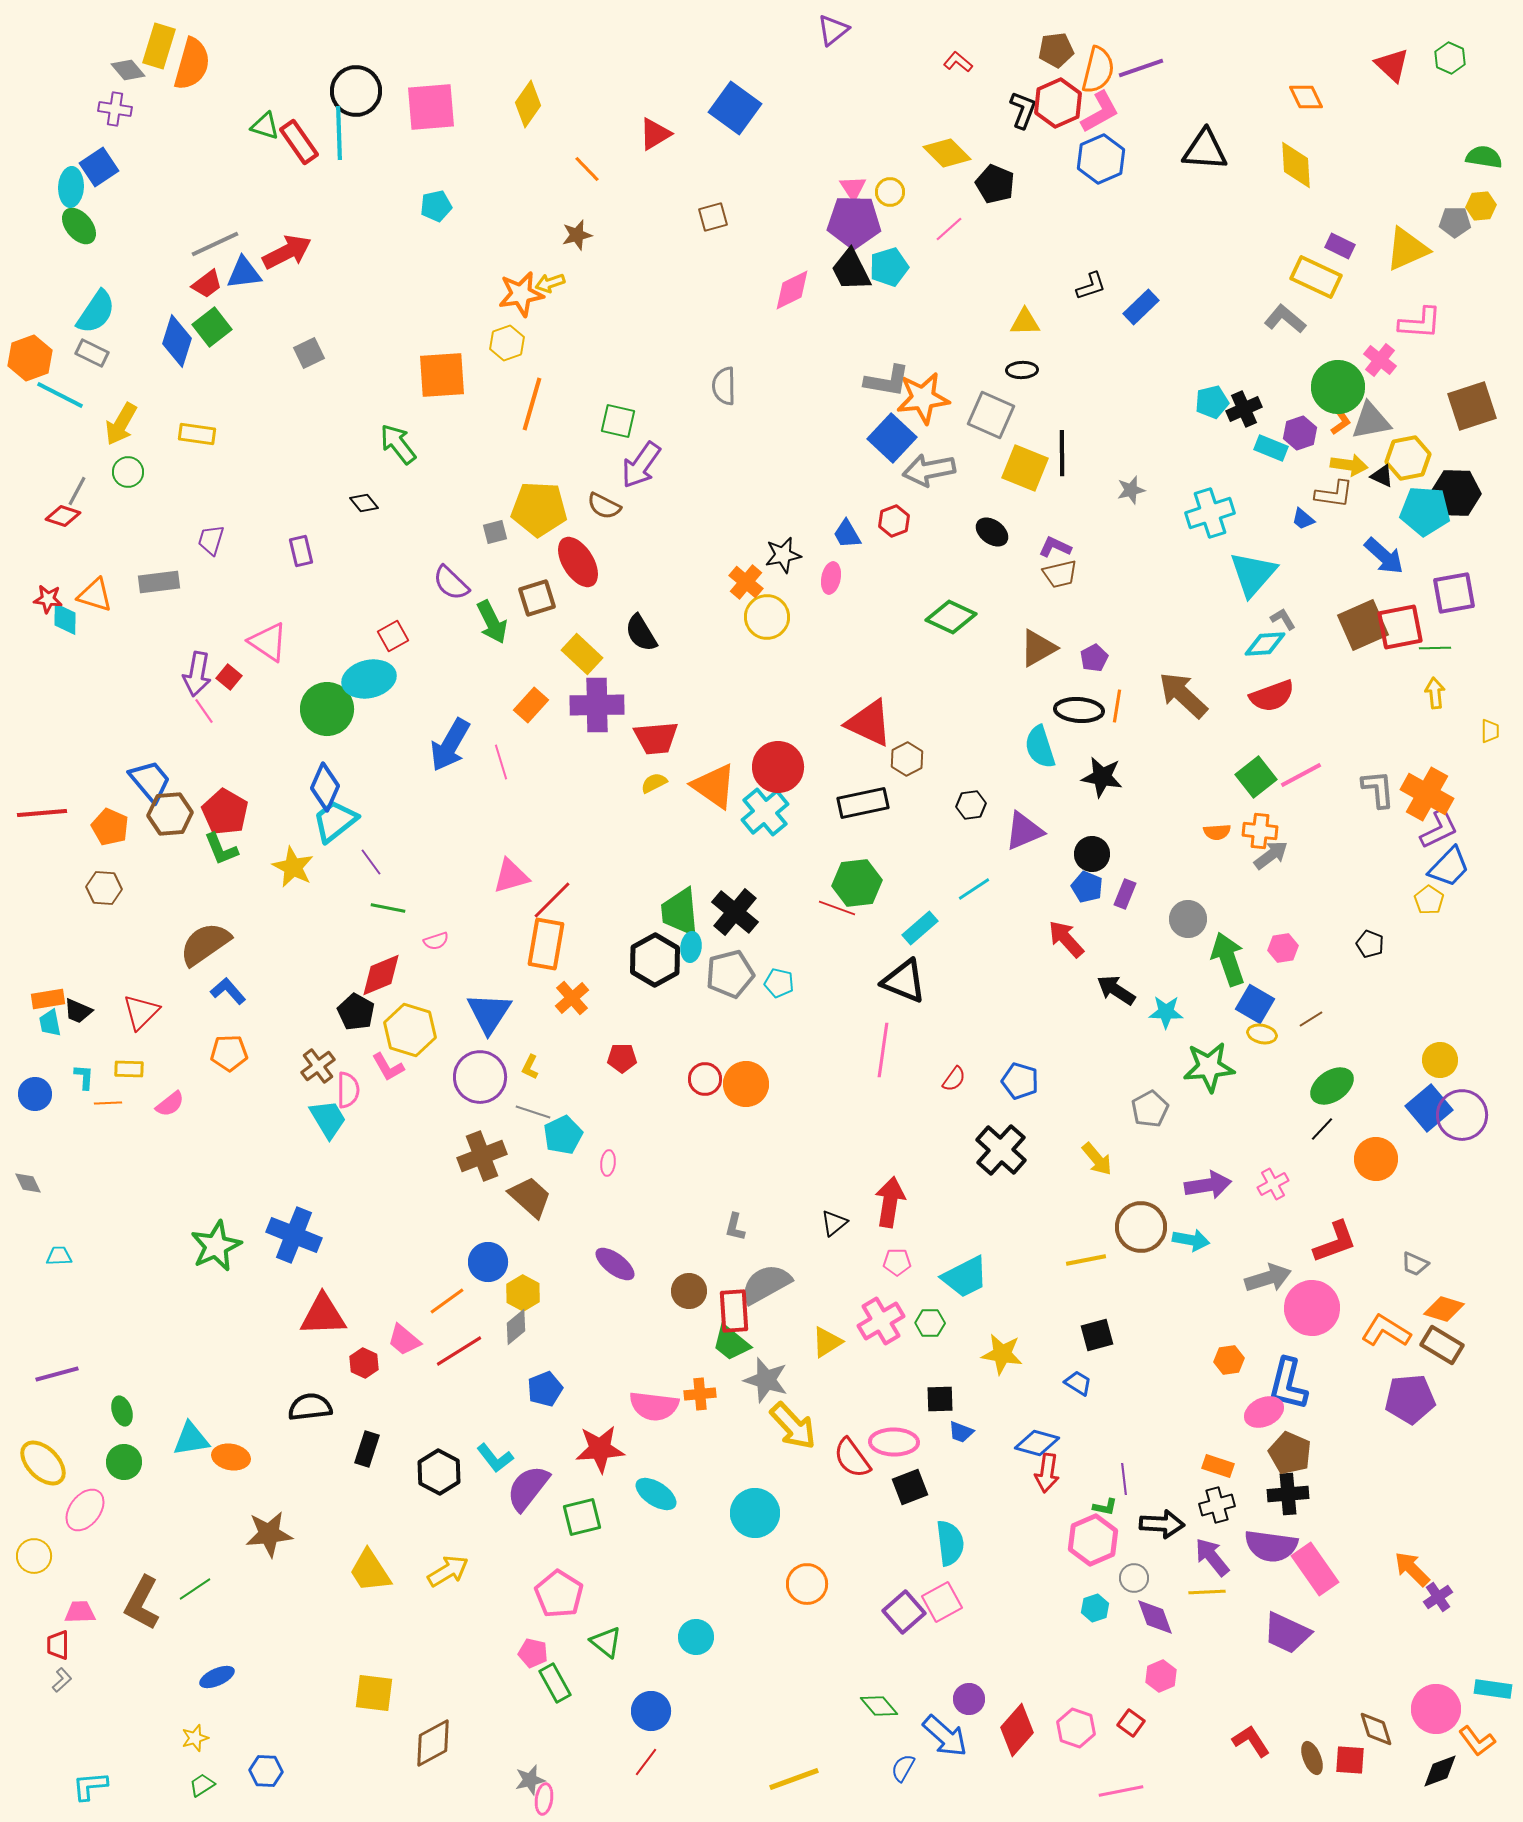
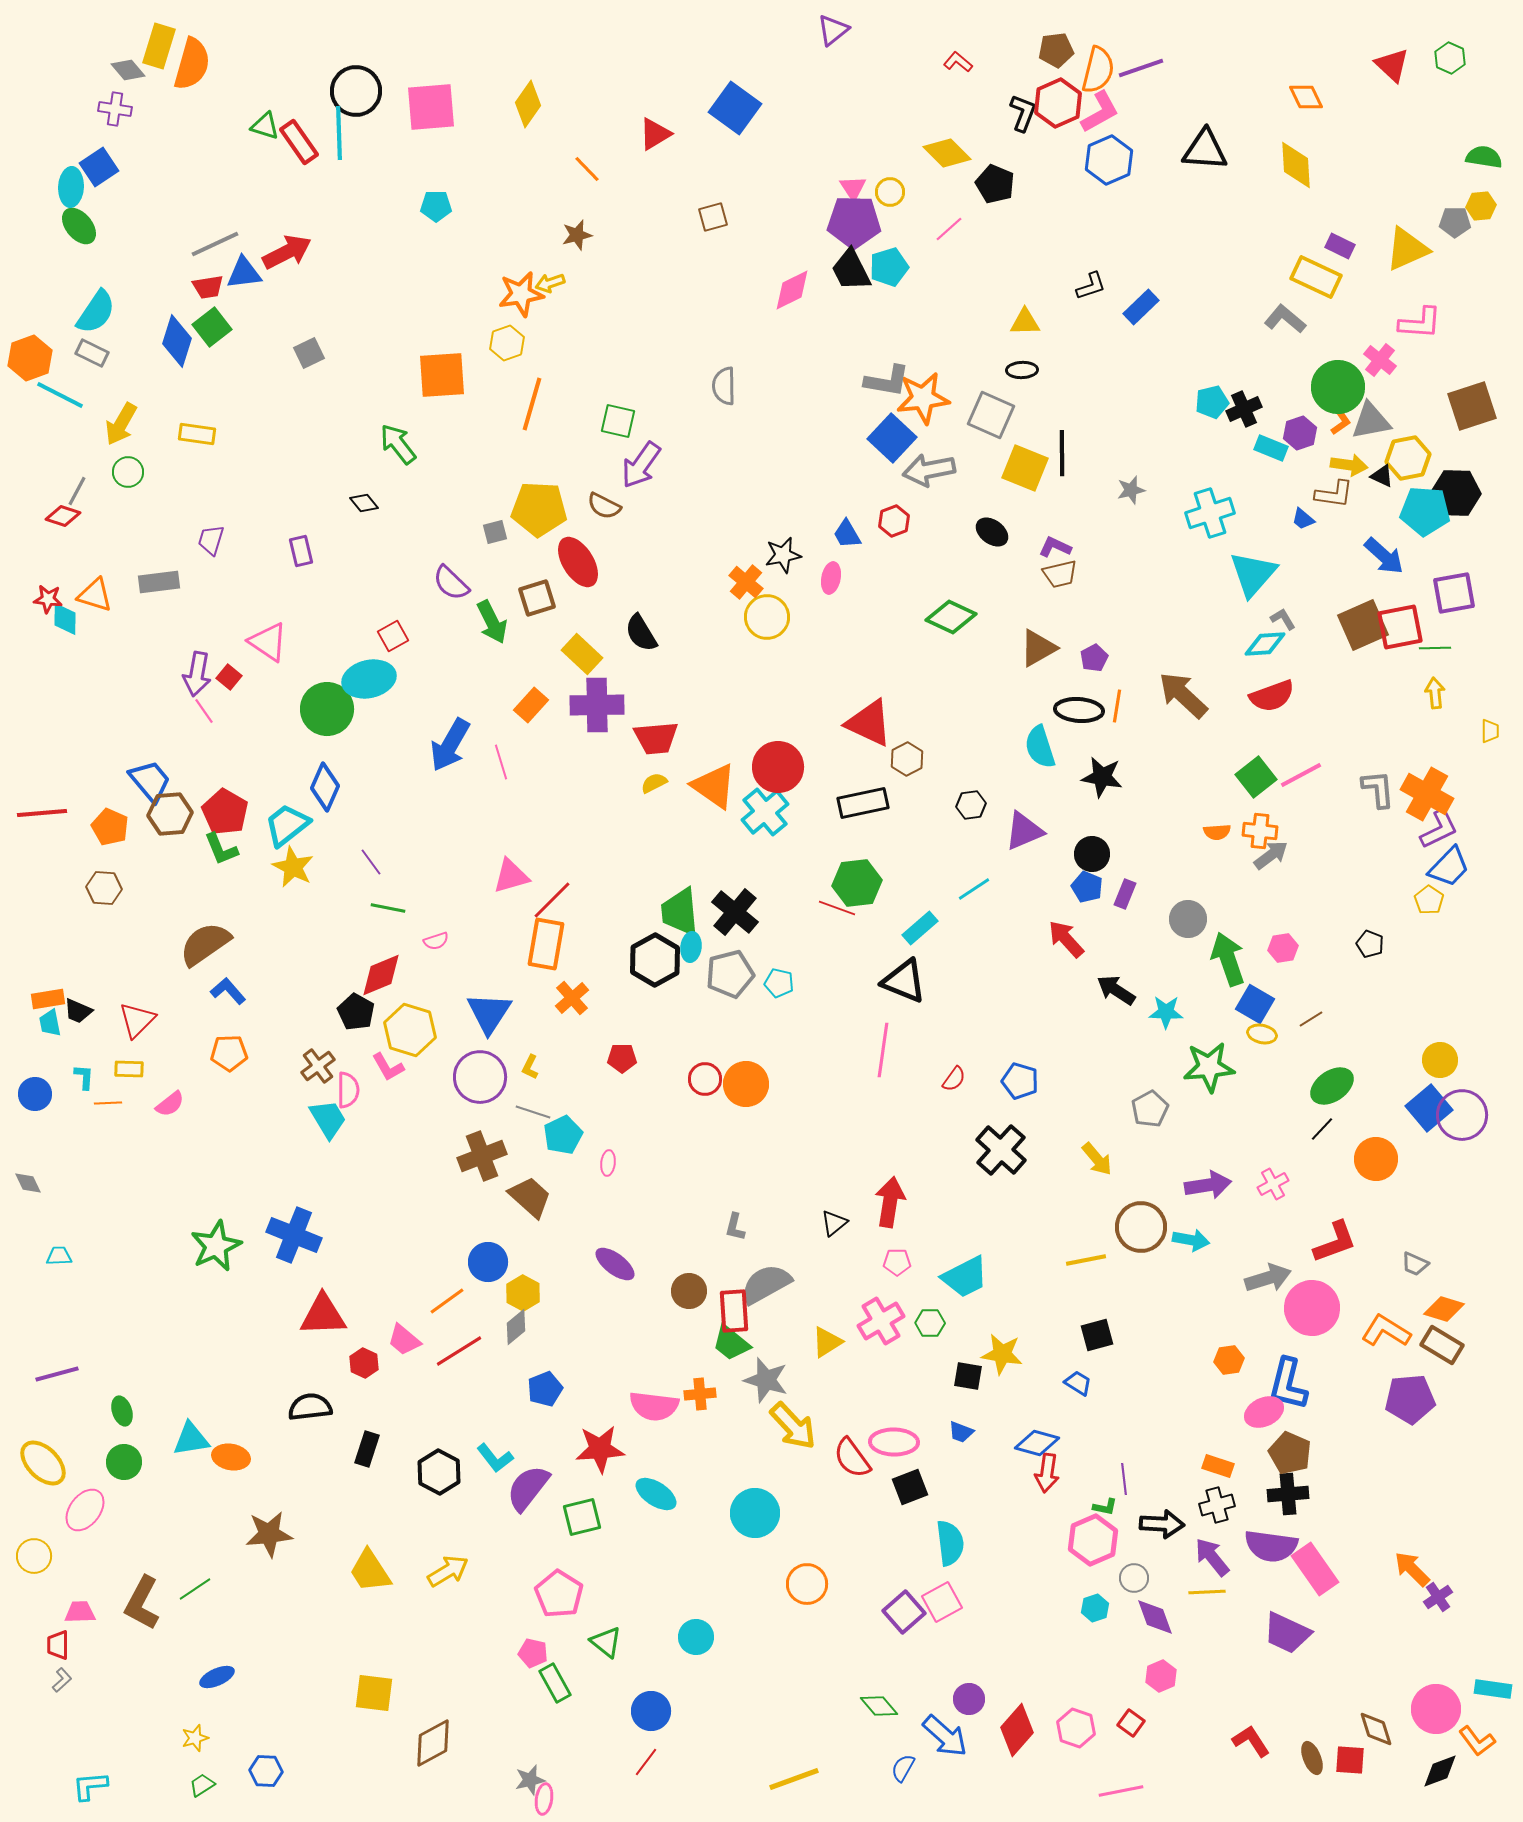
black L-shape at (1023, 110): moved 3 px down
blue hexagon at (1101, 159): moved 8 px right, 1 px down
cyan pentagon at (436, 206): rotated 12 degrees clockwise
red trapezoid at (207, 284): moved 1 px right, 3 px down; rotated 28 degrees clockwise
cyan trapezoid at (335, 821): moved 48 px left, 4 px down
red triangle at (141, 1012): moved 4 px left, 8 px down
black square at (940, 1399): moved 28 px right, 23 px up; rotated 12 degrees clockwise
